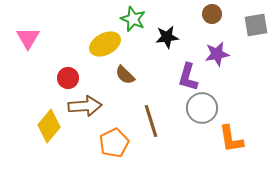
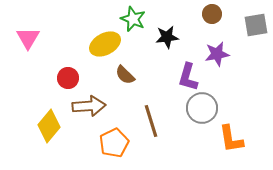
brown arrow: moved 4 px right
